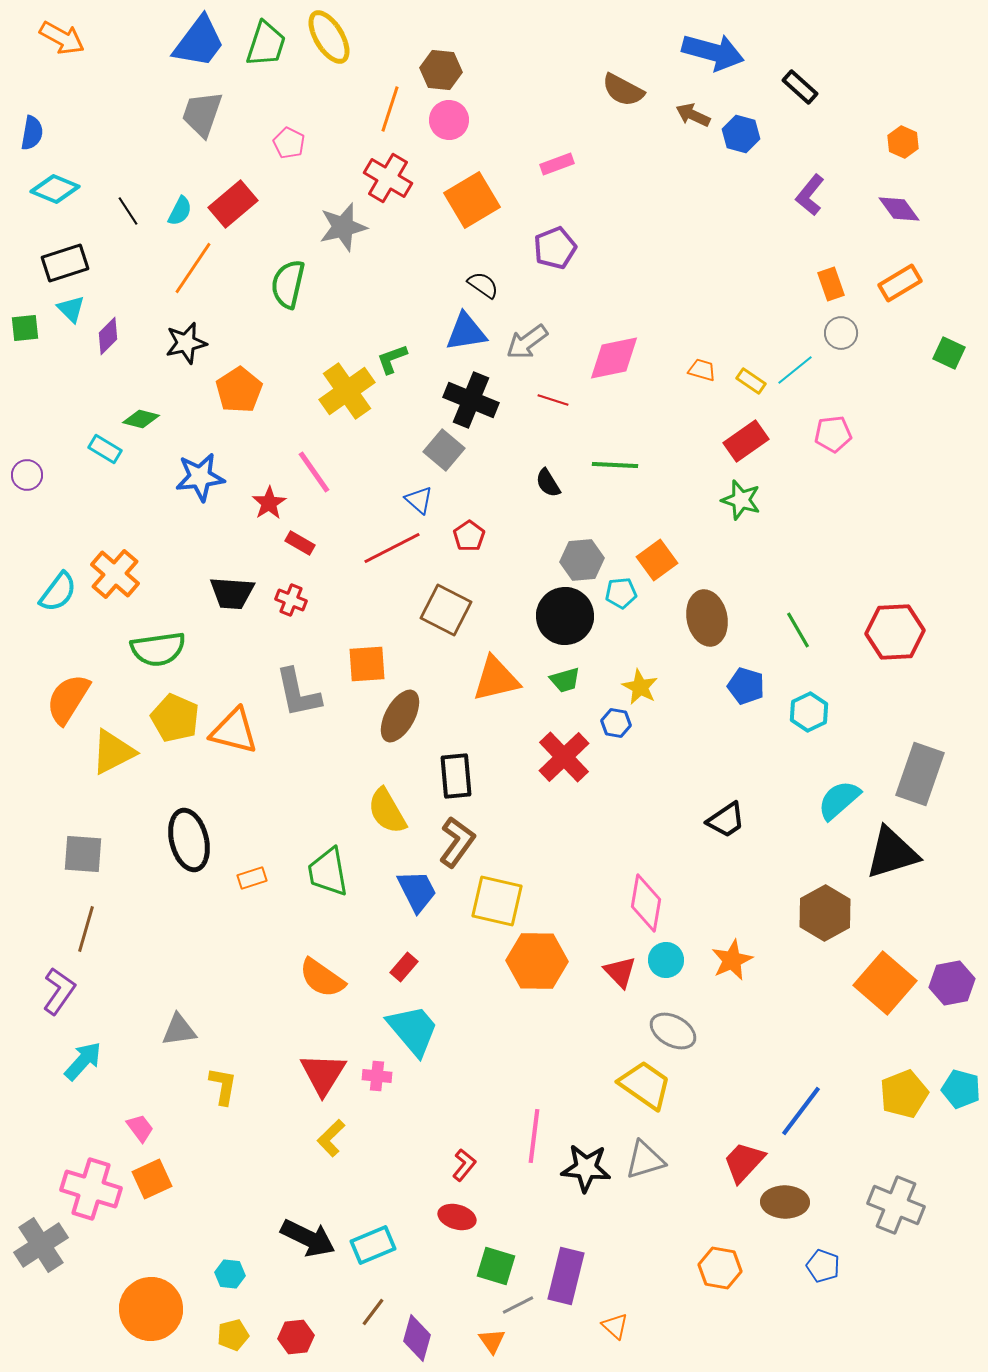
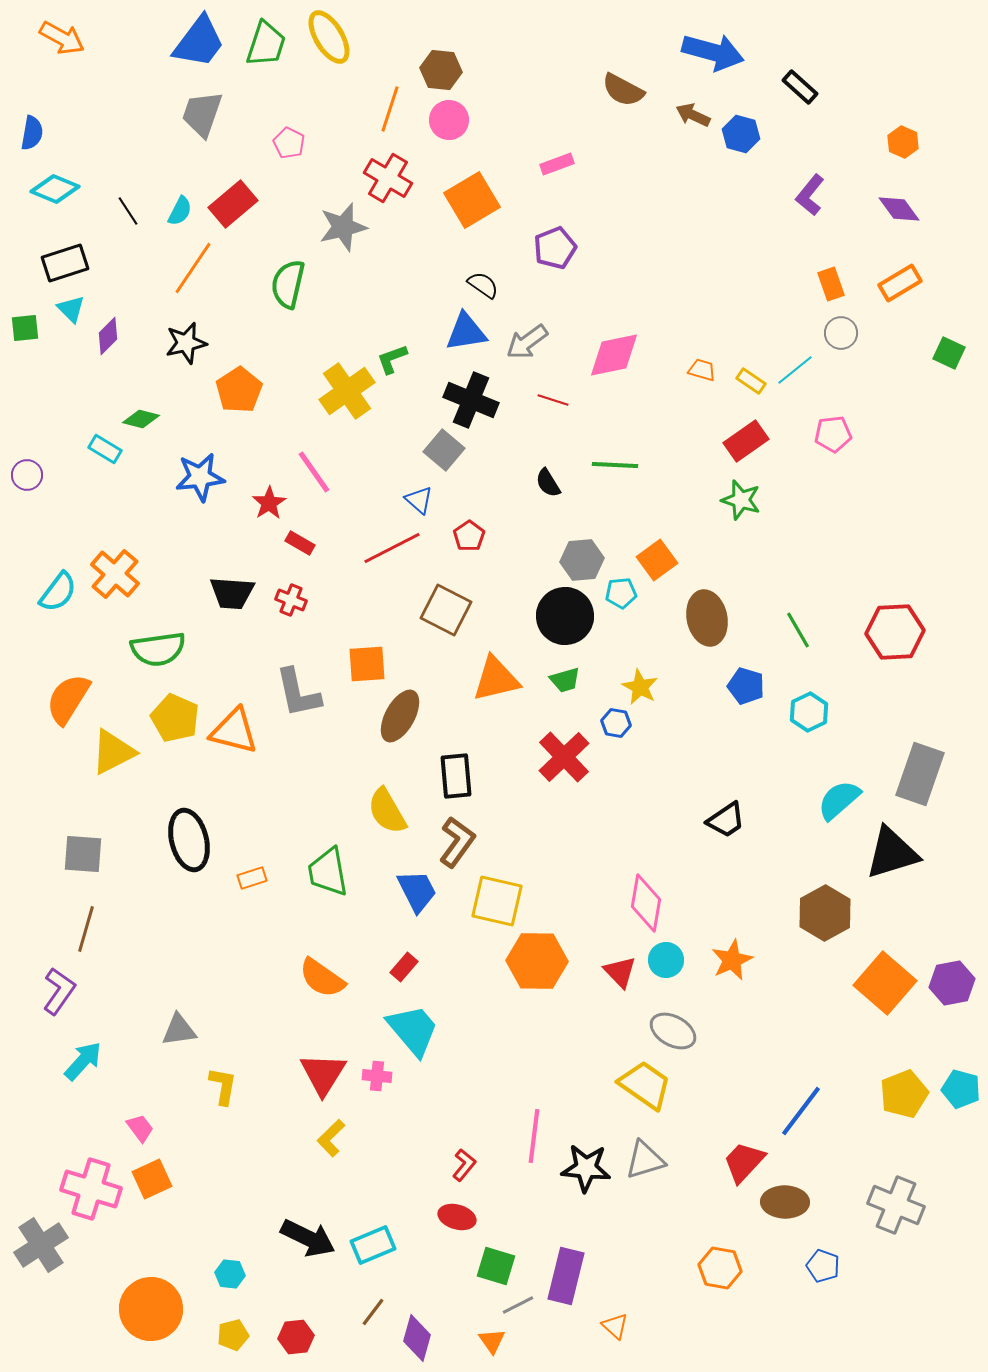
pink diamond at (614, 358): moved 3 px up
